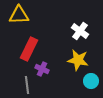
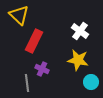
yellow triangle: rotated 45 degrees clockwise
red rectangle: moved 5 px right, 8 px up
cyan circle: moved 1 px down
gray line: moved 2 px up
